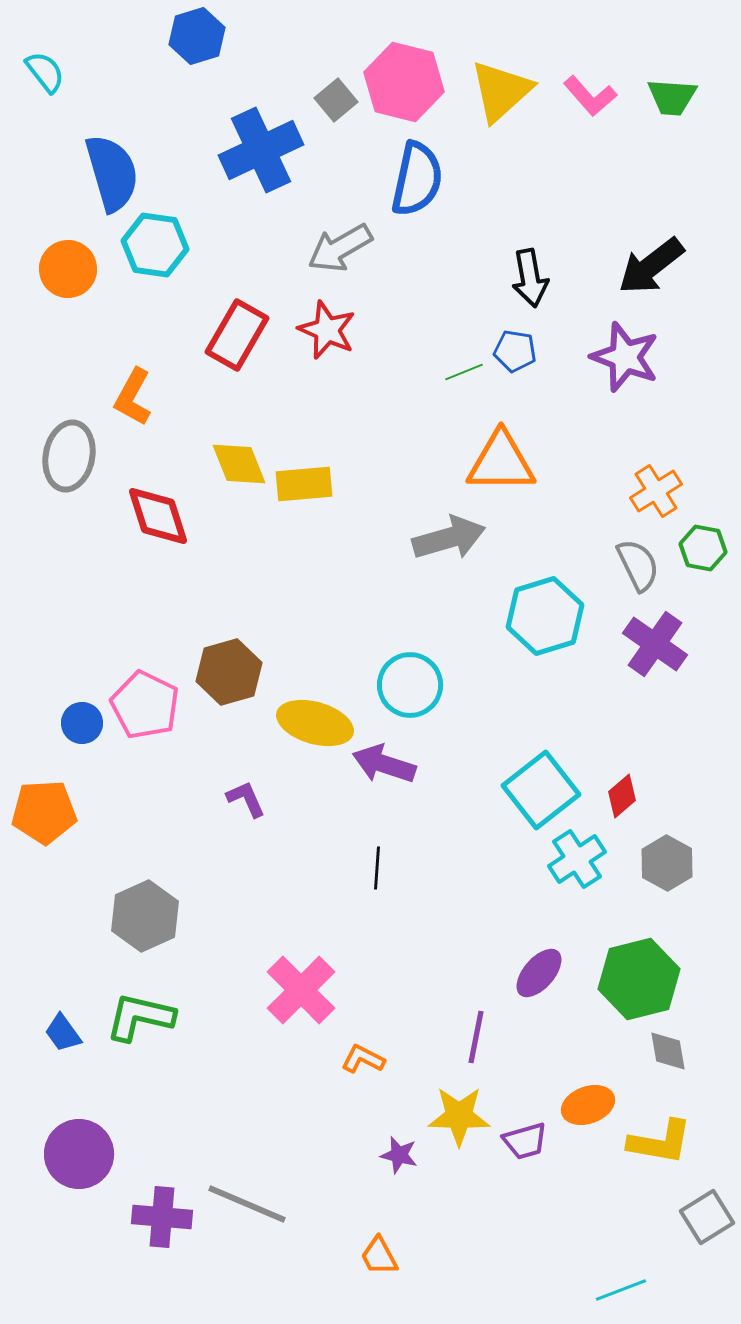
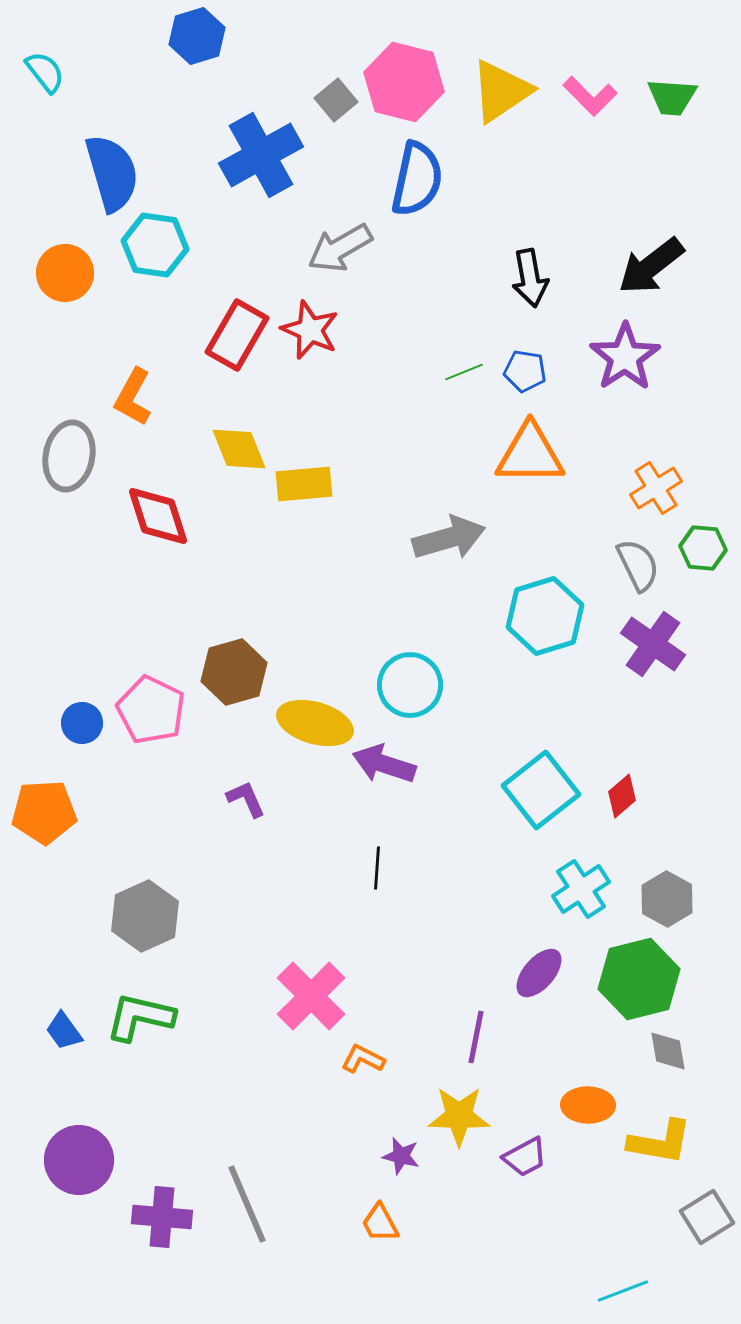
yellow triangle at (501, 91): rotated 8 degrees clockwise
pink L-shape at (590, 96): rotated 4 degrees counterclockwise
blue cross at (261, 150): moved 5 px down; rotated 4 degrees counterclockwise
orange circle at (68, 269): moved 3 px left, 4 px down
red star at (327, 330): moved 17 px left
blue pentagon at (515, 351): moved 10 px right, 20 px down
purple star at (625, 357): rotated 18 degrees clockwise
orange triangle at (501, 462): moved 29 px right, 8 px up
yellow diamond at (239, 464): moved 15 px up
orange cross at (656, 491): moved 3 px up
green hexagon at (703, 548): rotated 6 degrees counterclockwise
purple cross at (655, 644): moved 2 px left
brown hexagon at (229, 672): moved 5 px right
pink pentagon at (145, 705): moved 6 px right, 5 px down
cyan cross at (577, 859): moved 4 px right, 30 px down
gray hexagon at (667, 863): moved 36 px down
pink cross at (301, 990): moved 10 px right, 6 px down
blue trapezoid at (63, 1033): moved 1 px right, 2 px up
orange ellipse at (588, 1105): rotated 21 degrees clockwise
purple trapezoid at (525, 1141): moved 16 px down; rotated 12 degrees counterclockwise
purple circle at (79, 1154): moved 6 px down
purple star at (399, 1155): moved 2 px right, 1 px down
gray line at (247, 1204): rotated 44 degrees clockwise
orange trapezoid at (379, 1256): moved 1 px right, 33 px up
cyan line at (621, 1290): moved 2 px right, 1 px down
